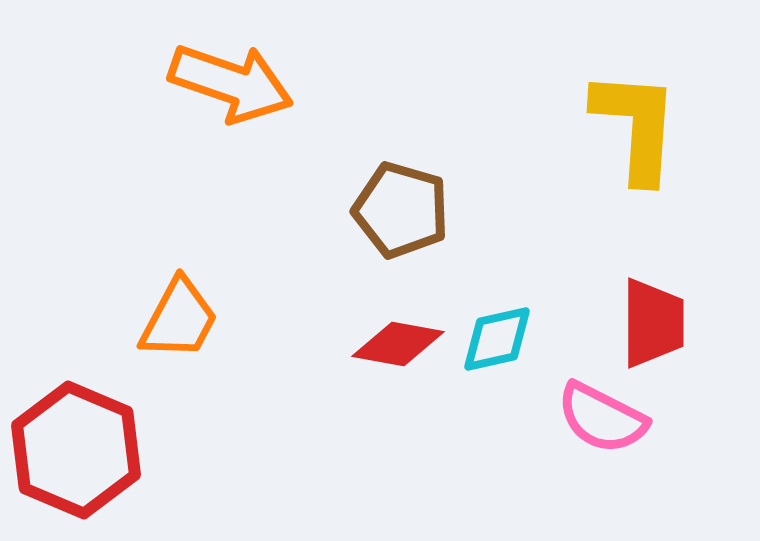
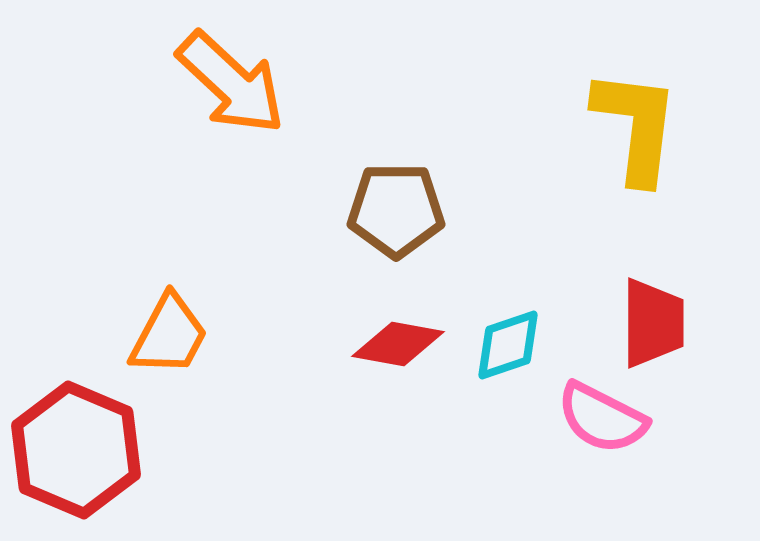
orange arrow: rotated 24 degrees clockwise
yellow L-shape: rotated 3 degrees clockwise
brown pentagon: moved 5 px left; rotated 16 degrees counterclockwise
orange trapezoid: moved 10 px left, 16 px down
cyan diamond: moved 11 px right, 6 px down; rotated 6 degrees counterclockwise
